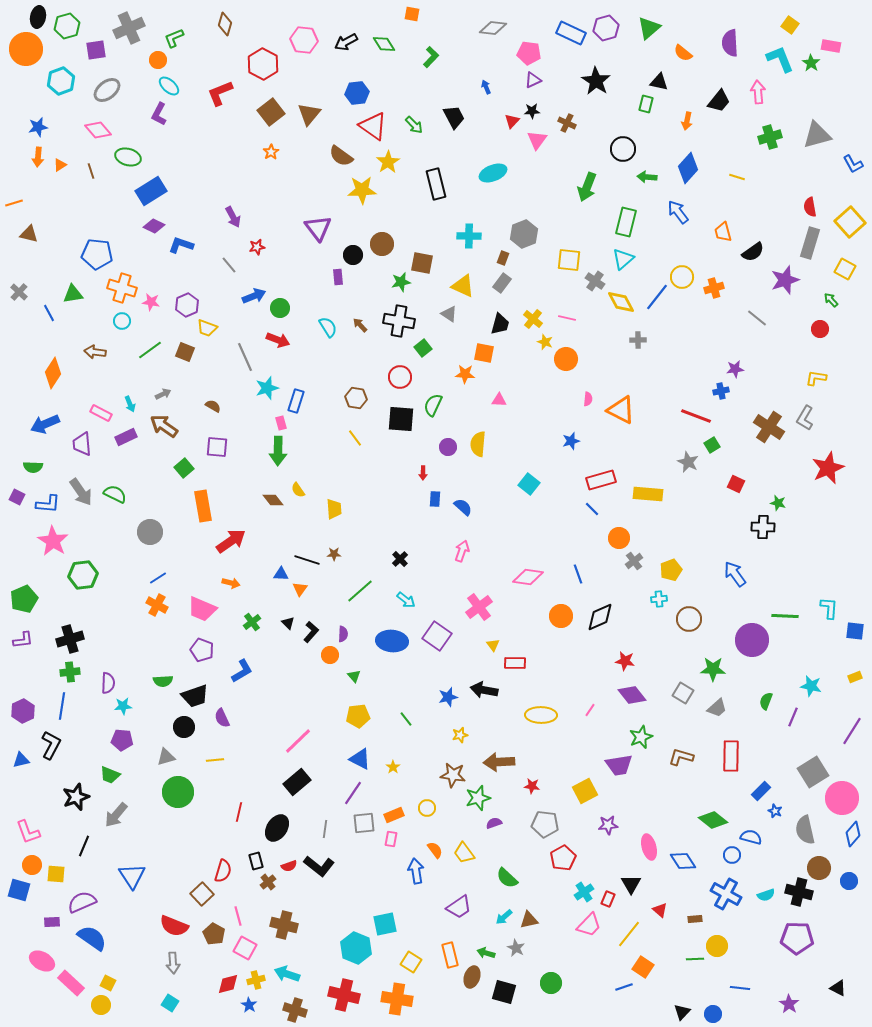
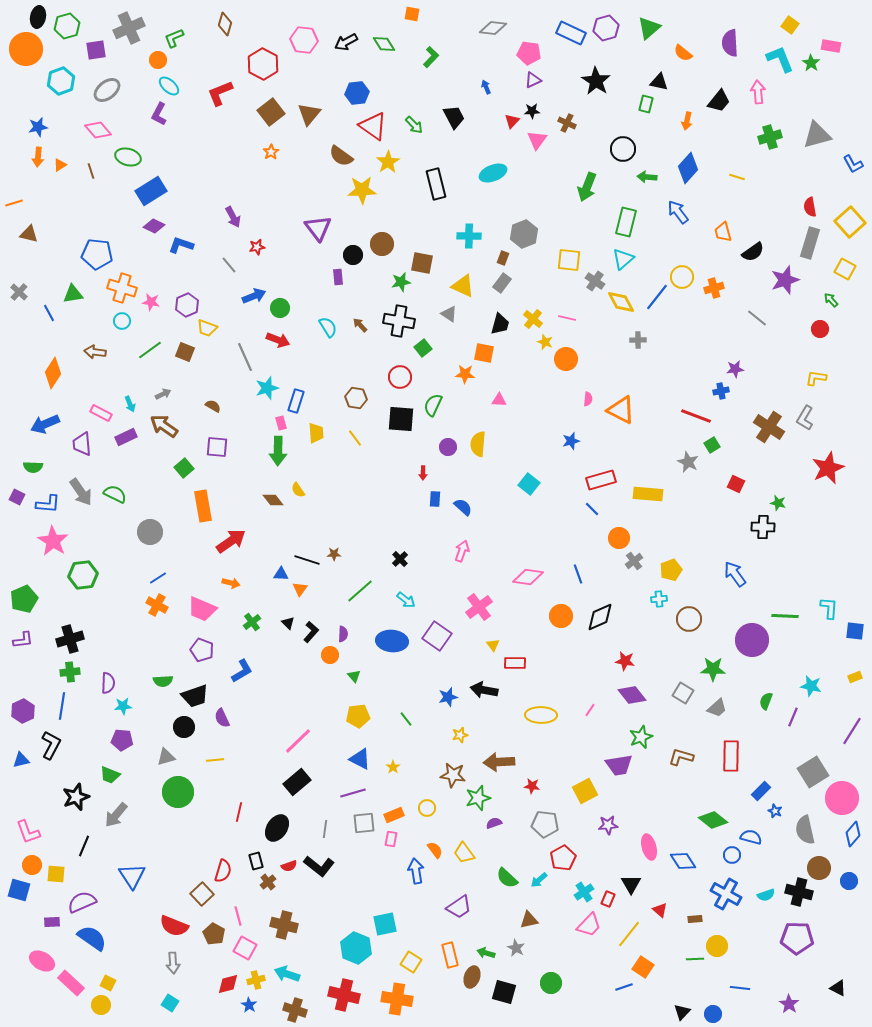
yellow trapezoid at (334, 509): moved 18 px left, 76 px up
purple line at (353, 793): rotated 40 degrees clockwise
cyan arrow at (504, 917): moved 35 px right, 37 px up
